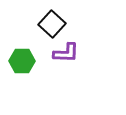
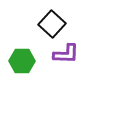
purple L-shape: moved 1 px down
